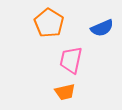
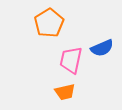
orange pentagon: rotated 8 degrees clockwise
blue semicircle: moved 20 px down
